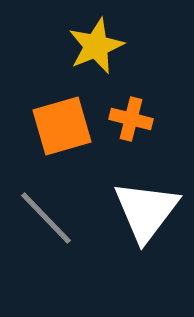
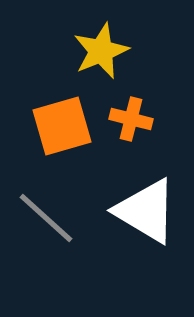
yellow star: moved 5 px right, 5 px down
white triangle: rotated 36 degrees counterclockwise
gray line: rotated 4 degrees counterclockwise
